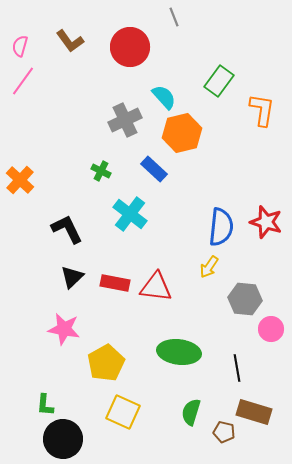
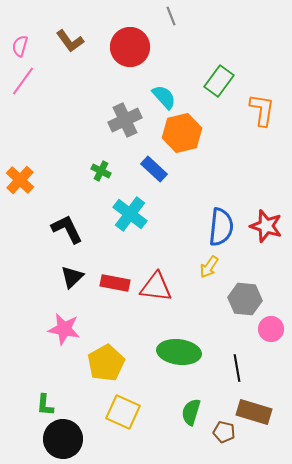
gray line: moved 3 px left, 1 px up
red star: moved 4 px down
